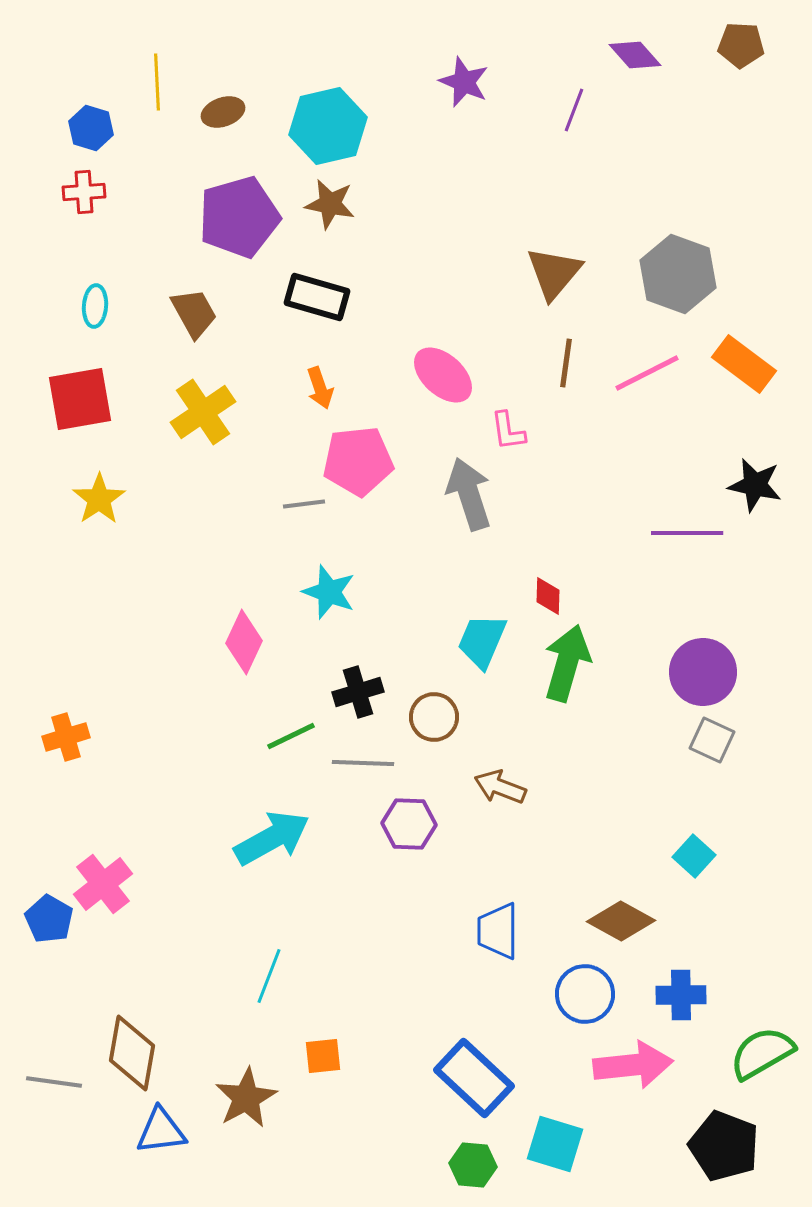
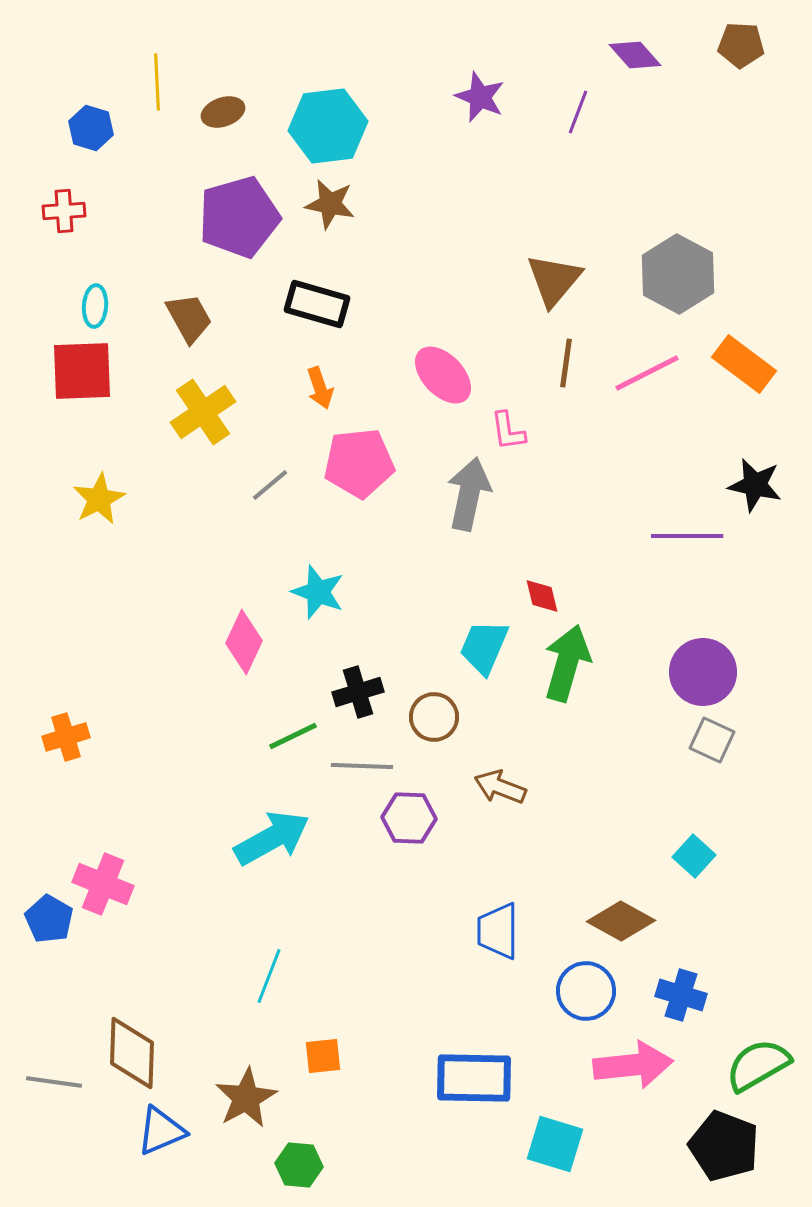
purple star at (464, 82): moved 16 px right, 15 px down
purple line at (574, 110): moved 4 px right, 2 px down
cyan hexagon at (328, 126): rotated 6 degrees clockwise
red cross at (84, 192): moved 20 px left, 19 px down
brown triangle at (554, 273): moved 7 px down
gray hexagon at (678, 274): rotated 8 degrees clockwise
black rectangle at (317, 297): moved 7 px down
brown trapezoid at (194, 313): moved 5 px left, 5 px down
pink ellipse at (443, 375): rotated 4 degrees clockwise
red square at (80, 399): moved 2 px right, 28 px up; rotated 8 degrees clockwise
pink pentagon at (358, 461): moved 1 px right, 2 px down
gray arrow at (469, 494): rotated 30 degrees clockwise
yellow star at (99, 499): rotated 6 degrees clockwise
gray line at (304, 504): moved 34 px left, 19 px up; rotated 33 degrees counterclockwise
purple line at (687, 533): moved 3 px down
cyan star at (329, 592): moved 11 px left
red diamond at (548, 596): moved 6 px left; rotated 15 degrees counterclockwise
cyan trapezoid at (482, 641): moved 2 px right, 6 px down
green line at (291, 736): moved 2 px right
gray line at (363, 763): moved 1 px left, 3 px down
purple hexagon at (409, 824): moved 6 px up
pink cross at (103, 884): rotated 30 degrees counterclockwise
blue circle at (585, 994): moved 1 px right, 3 px up
blue cross at (681, 995): rotated 18 degrees clockwise
brown diamond at (132, 1053): rotated 8 degrees counterclockwise
green semicircle at (762, 1053): moved 4 px left, 12 px down
blue rectangle at (474, 1078): rotated 42 degrees counterclockwise
blue triangle at (161, 1131): rotated 16 degrees counterclockwise
green hexagon at (473, 1165): moved 174 px left
